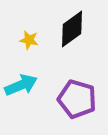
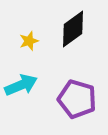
black diamond: moved 1 px right
yellow star: moved 1 px down; rotated 30 degrees counterclockwise
